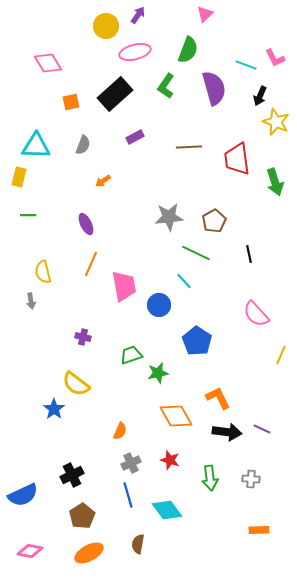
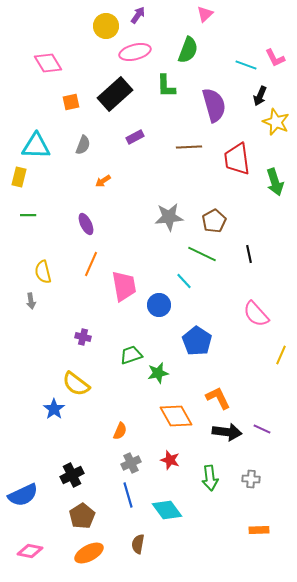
green L-shape at (166, 86): rotated 35 degrees counterclockwise
purple semicircle at (214, 88): moved 17 px down
green line at (196, 253): moved 6 px right, 1 px down
